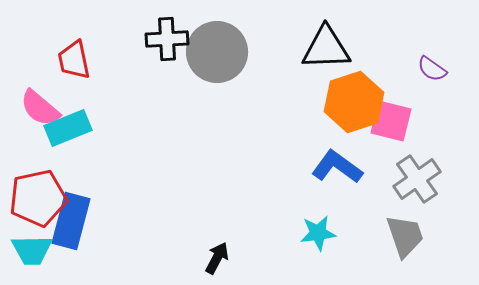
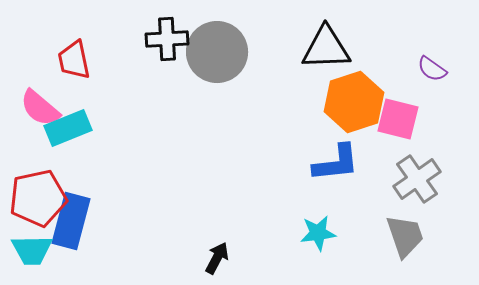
pink square: moved 7 px right, 2 px up
blue L-shape: moved 1 px left, 4 px up; rotated 138 degrees clockwise
